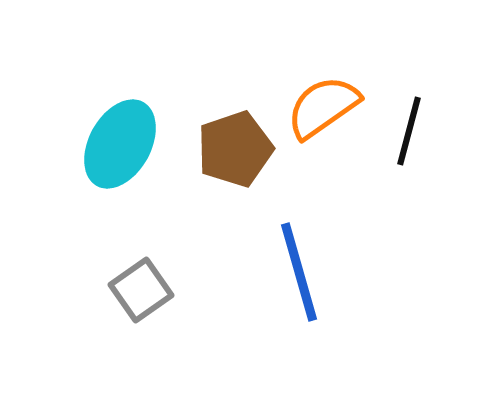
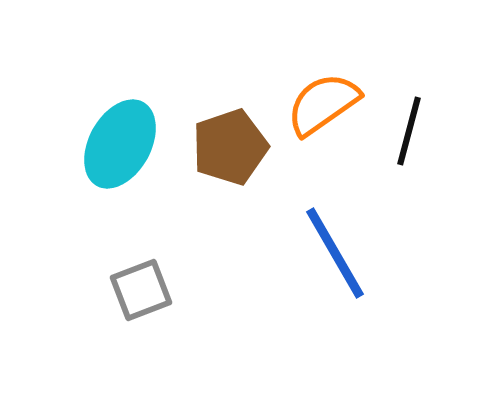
orange semicircle: moved 3 px up
brown pentagon: moved 5 px left, 2 px up
blue line: moved 36 px right, 19 px up; rotated 14 degrees counterclockwise
gray square: rotated 14 degrees clockwise
